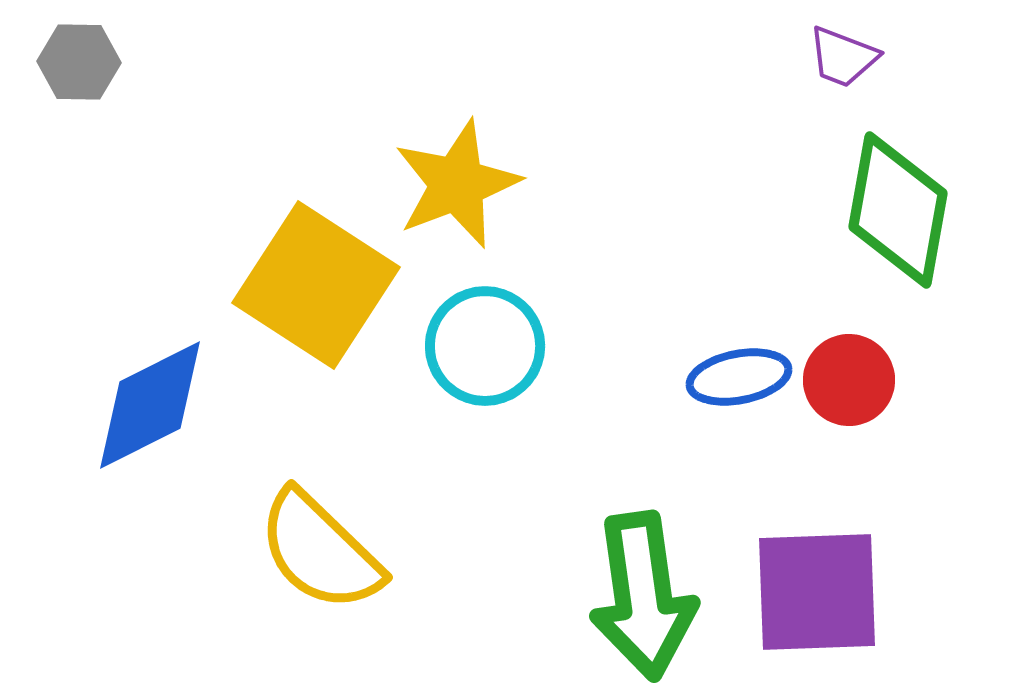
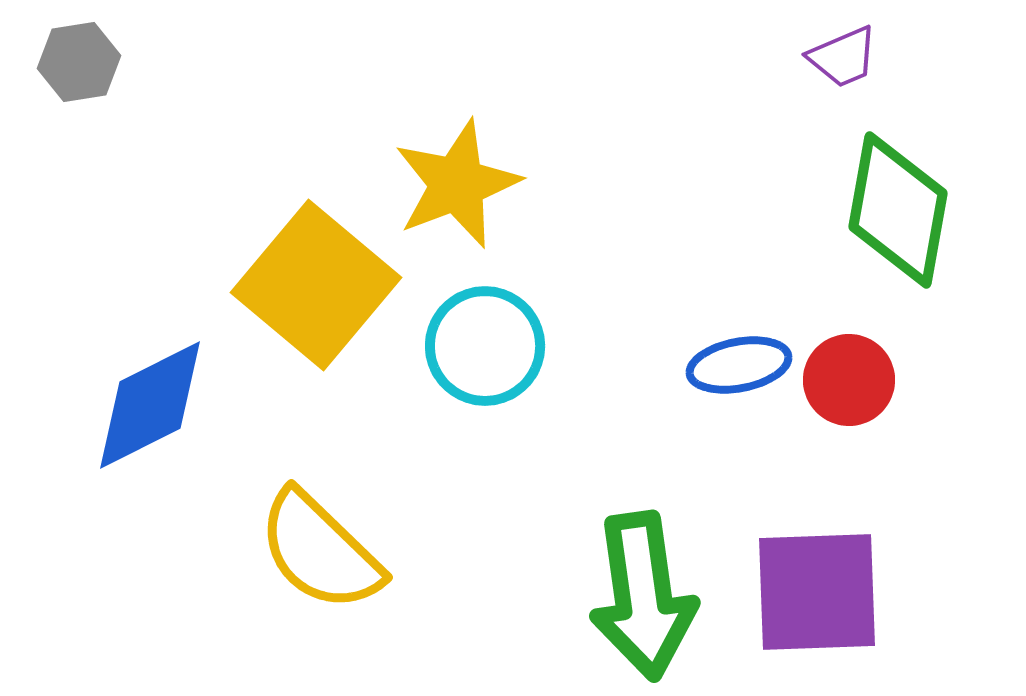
purple trapezoid: rotated 44 degrees counterclockwise
gray hexagon: rotated 10 degrees counterclockwise
yellow square: rotated 7 degrees clockwise
blue ellipse: moved 12 px up
